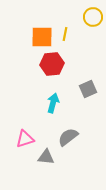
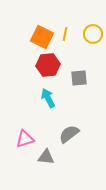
yellow circle: moved 17 px down
orange square: rotated 25 degrees clockwise
red hexagon: moved 4 px left, 1 px down
gray square: moved 9 px left, 11 px up; rotated 18 degrees clockwise
cyan arrow: moved 5 px left, 5 px up; rotated 42 degrees counterclockwise
gray semicircle: moved 1 px right, 3 px up
